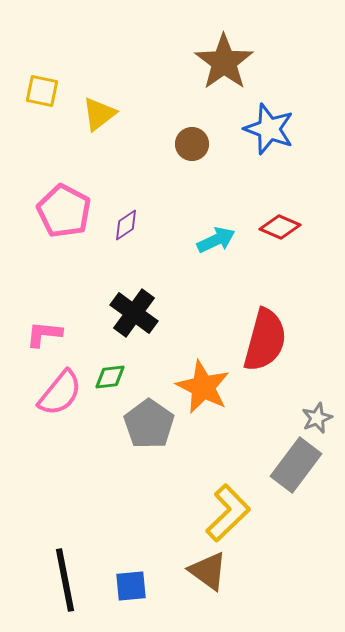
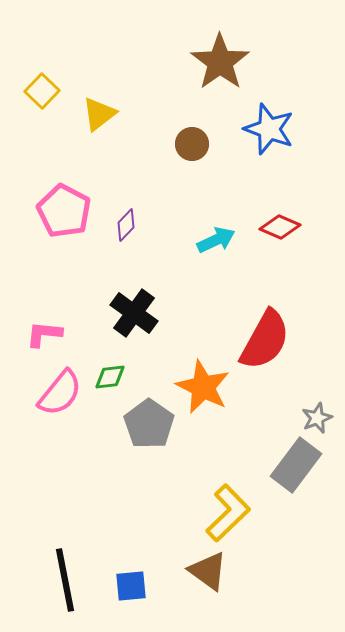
brown star: moved 4 px left
yellow square: rotated 32 degrees clockwise
purple diamond: rotated 12 degrees counterclockwise
red semicircle: rotated 14 degrees clockwise
